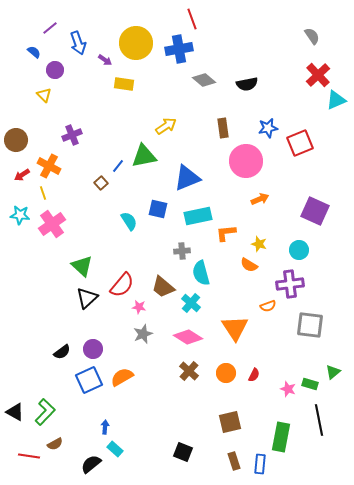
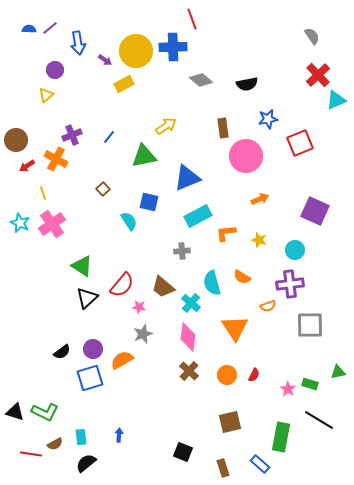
blue arrow at (78, 43): rotated 10 degrees clockwise
yellow circle at (136, 43): moved 8 px down
blue cross at (179, 49): moved 6 px left, 2 px up; rotated 8 degrees clockwise
blue semicircle at (34, 52): moved 5 px left, 23 px up; rotated 40 degrees counterclockwise
gray diamond at (204, 80): moved 3 px left
yellow rectangle at (124, 84): rotated 36 degrees counterclockwise
yellow triangle at (44, 95): moved 2 px right; rotated 35 degrees clockwise
blue star at (268, 128): moved 9 px up
pink circle at (246, 161): moved 5 px up
orange cross at (49, 166): moved 7 px right, 7 px up
blue line at (118, 166): moved 9 px left, 29 px up
red arrow at (22, 175): moved 5 px right, 9 px up
brown square at (101, 183): moved 2 px right, 6 px down
blue square at (158, 209): moved 9 px left, 7 px up
cyan star at (20, 215): moved 8 px down; rotated 18 degrees clockwise
cyan rectangle at (198, 216): rotated 16 degrees counterclockwise
yellow star at (259, 244): moved 4 px up
cyan circle at (299, 250): moved 4 px left
orange semicircle at (249, 265): moved 7 px left, 12 px down
green triangle at (82, 266): rotated 10 degrees counterclockwise
cyan semicircle at (201, 273): moved 11 px right, 10 px down
gray square at (310, 325): rotated 8 degrees counterclockwise
pink diamond at (188, 337): rotated 64 degrees clockwise
green triangle at (333, 372): moved 5 px right; rotated 28 degrees clockwise
orange circle at (226, 373): moved 1 px right, 2 px down
orange semicircle at (122, 377): moved 17 px up
blue square at (89, 380): moved 1 px right, 2 px up; rotated 8 degrees clockwise
pink star at (288, 389): rotated 14 degrees clockwise
black triangle at (15, 412): rotated 12 degrees counterclockwise
green L-shape at (45, 412): rotated 72 degrees clockwise
black line at (319, 420): rotated 48 degrees counterclockwise
blue arrow at (105, 427): moved 14 px right, 8 px down
cyan rectangle at (115, 449): moved 34 px left, 12 px up; rotated 42 degrees clockwise
red line at (29, 456): moved 2 px right, 2 px up
brown rectangle at (234, 461): moved 11 px left, 7 px down
black semicircle at (91, 464): moved 5 px left, 1 px up
blue rectangle at (260, 464): rotated 54 degrees counterclockwise
